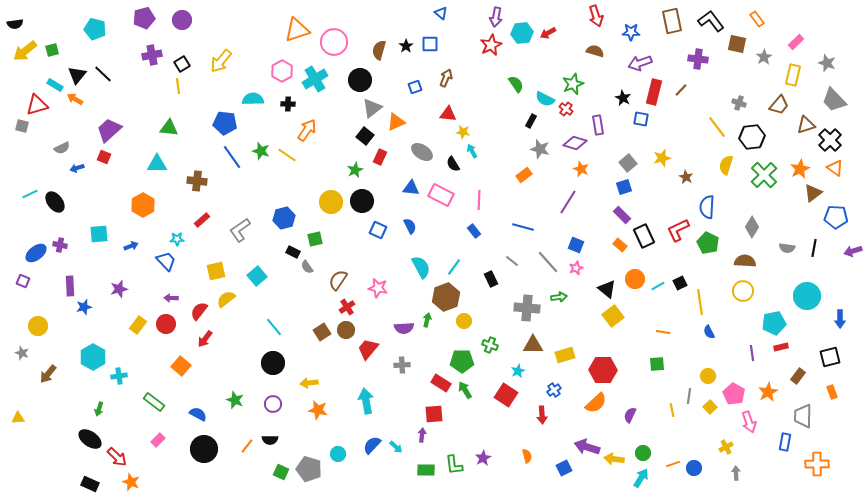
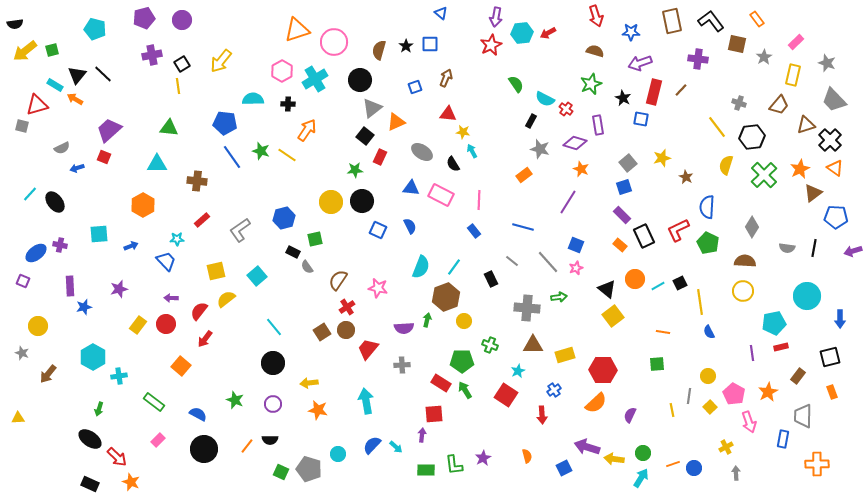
green star at (573, 84): moved 18 px right
green star at (355, 170): rotated 21 degrees clockwise
cyan line at (30, 194): rotated 21 degrees counterclockwise
cyan semicircle at (421, 267): rotated 50 degrees clockwise
blue rectangle at (785, 442): moved 2 px left, 3 px up
